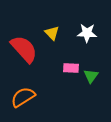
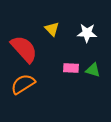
yellow triangle: moved 4 px up
green triangle: moved 2 px right, 6 px up; rotated 49 degrees counterclockwise
orange semicircle: moved 13 px up
